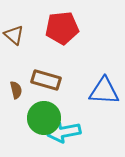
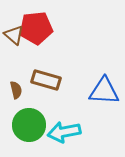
red pentagon: moved 26 px left
green circle: moved 15 px left, 7 px down
